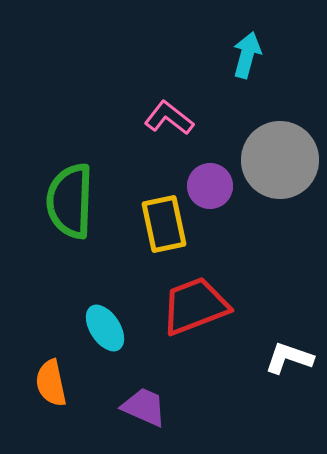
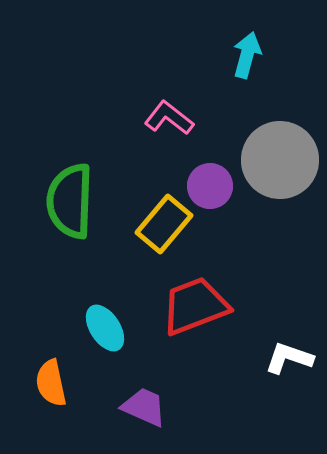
yellow rectangle: rotated 52 degrees clockwise
